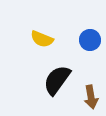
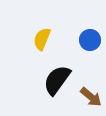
yellow semicircle: rotated 90 degrees clockwise
brown arrow: rotated 40 degrees counterclockwise
